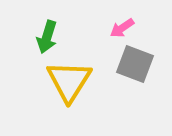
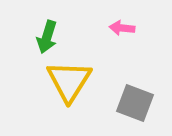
pink arrow: rotated 40 degrees clockwise
gray square: moved 39 px down
